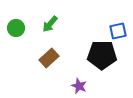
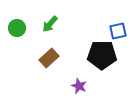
green circle: moved 1 px right
